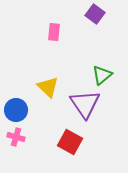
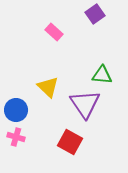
purple square: rotated 18 degrees clockwise
pink rectangle: rotated 54 degrees counterclockwise
green triangle: rotated 45 degrees clockwise
